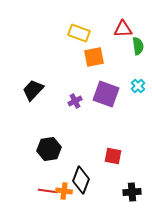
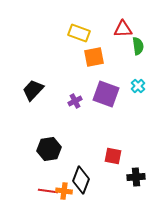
black cross: moved 4 px right, 15 px up
